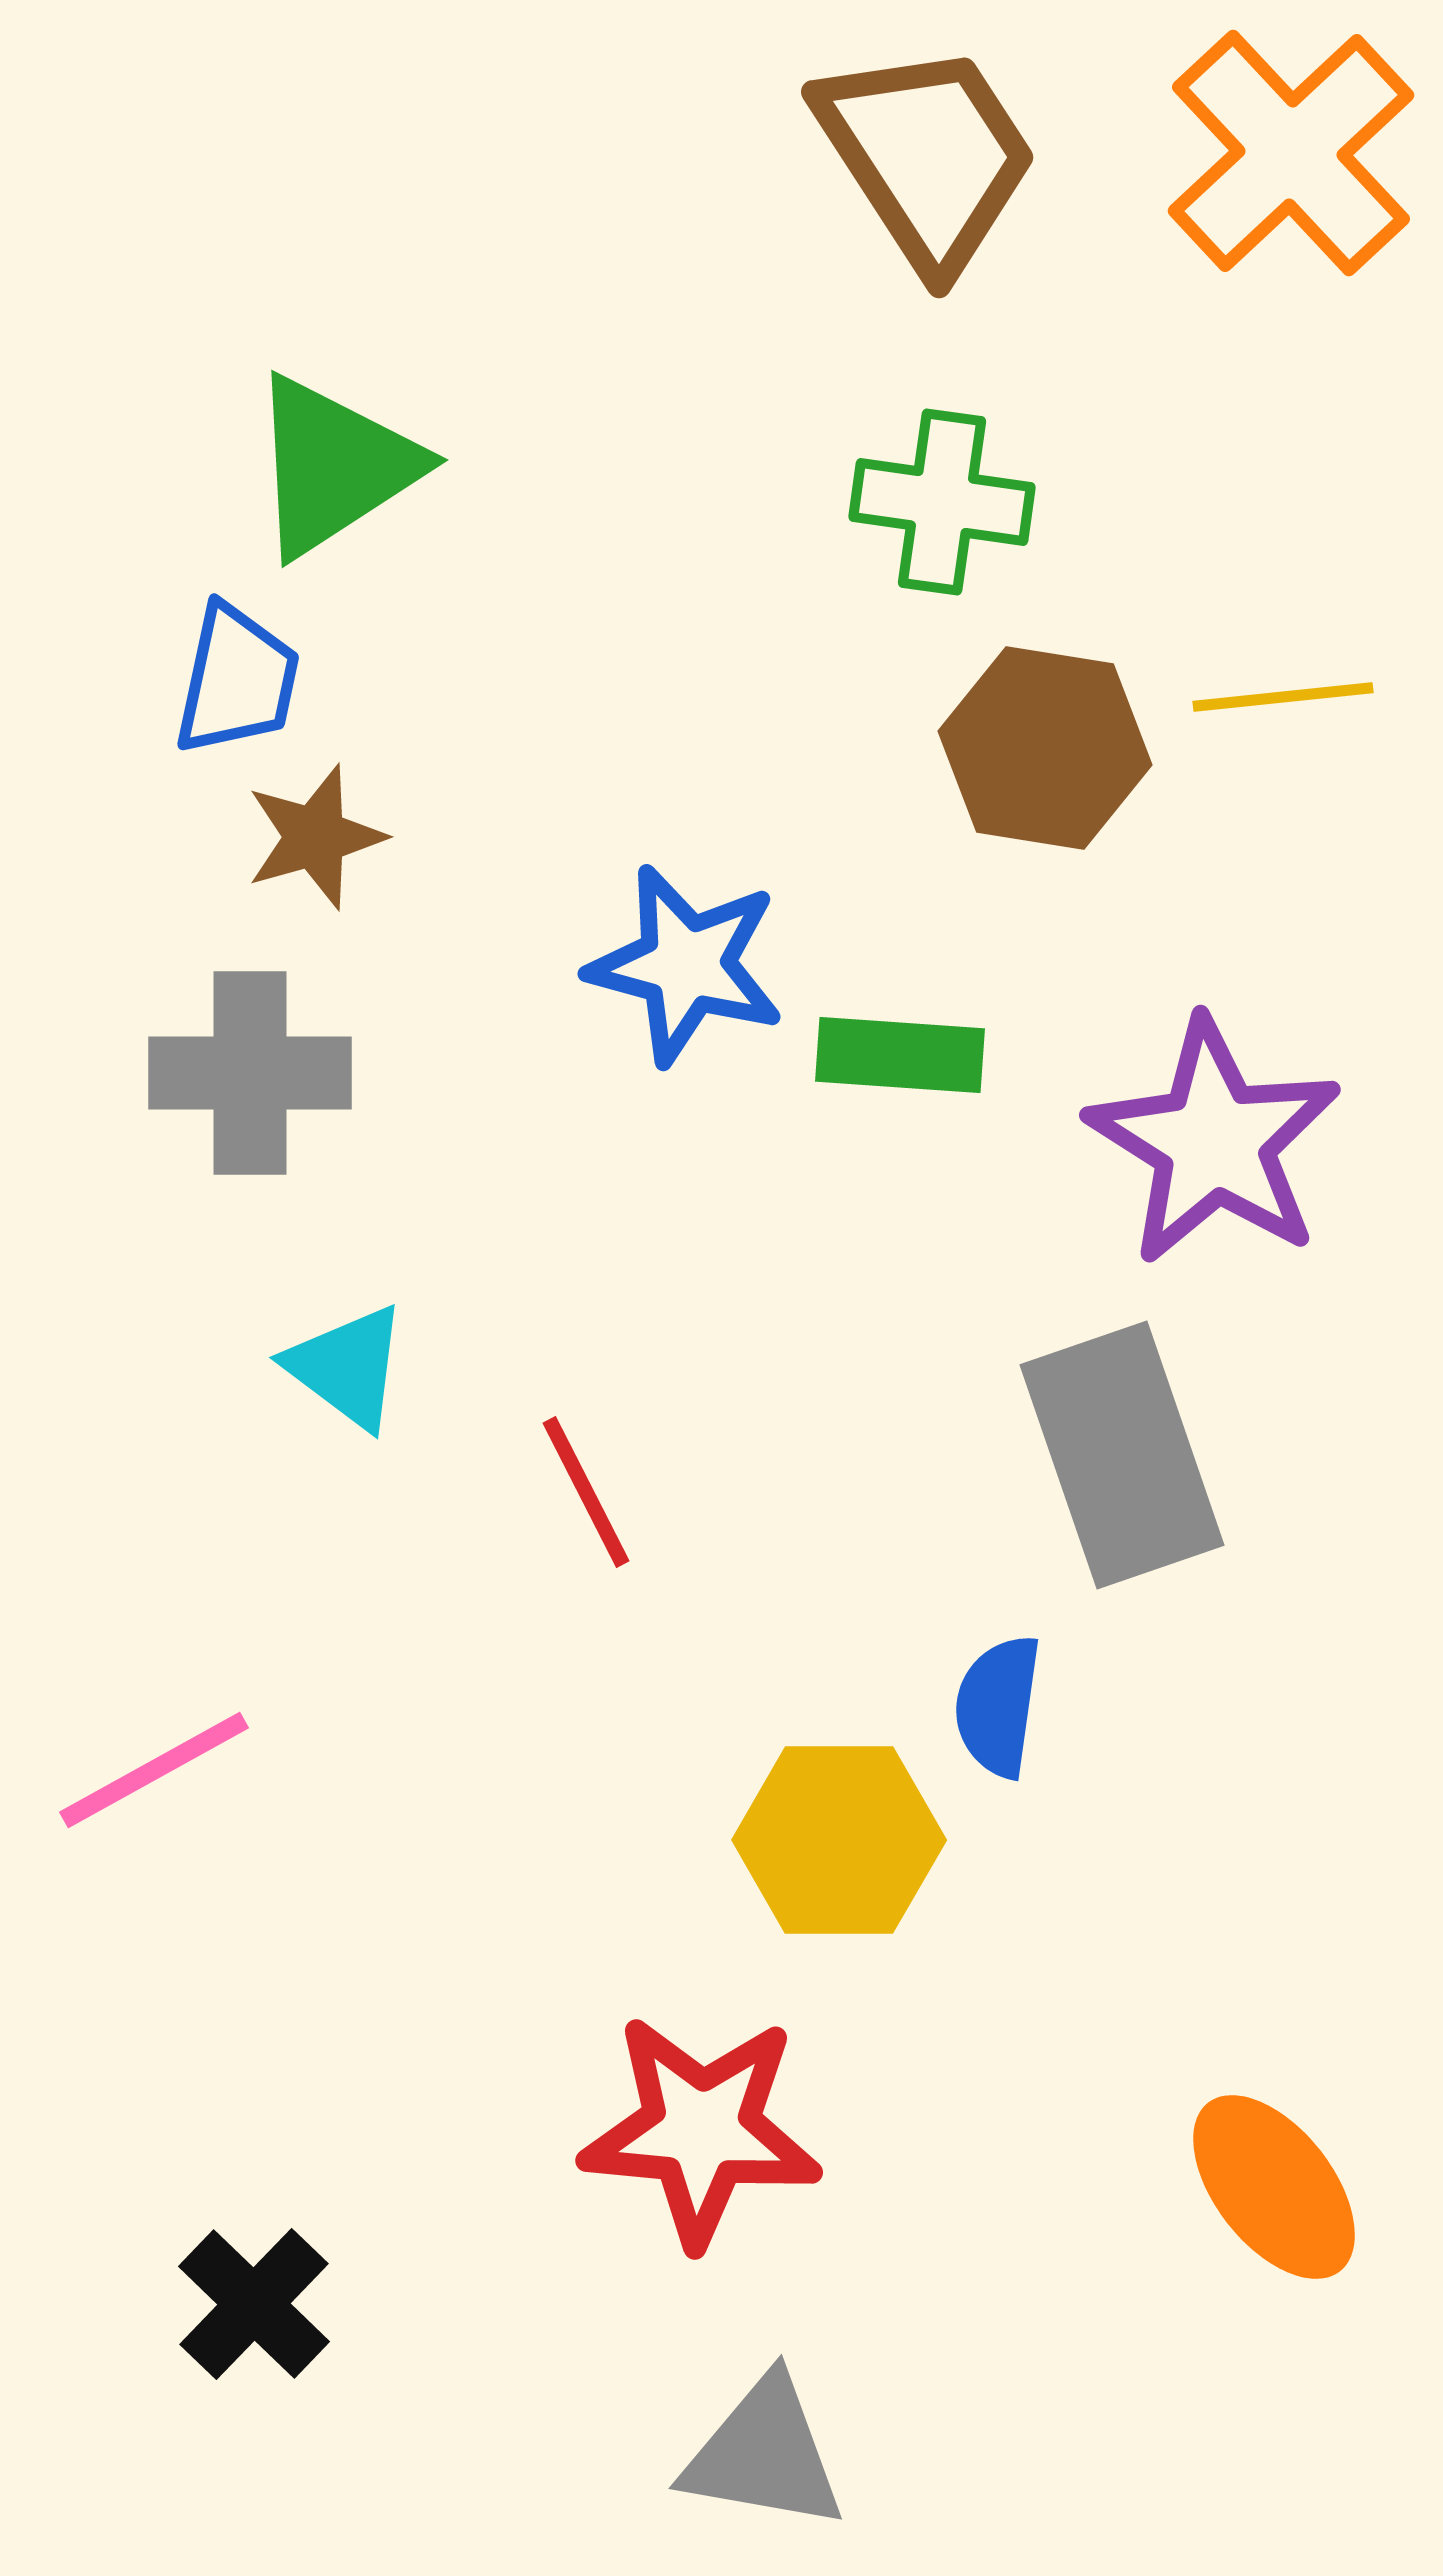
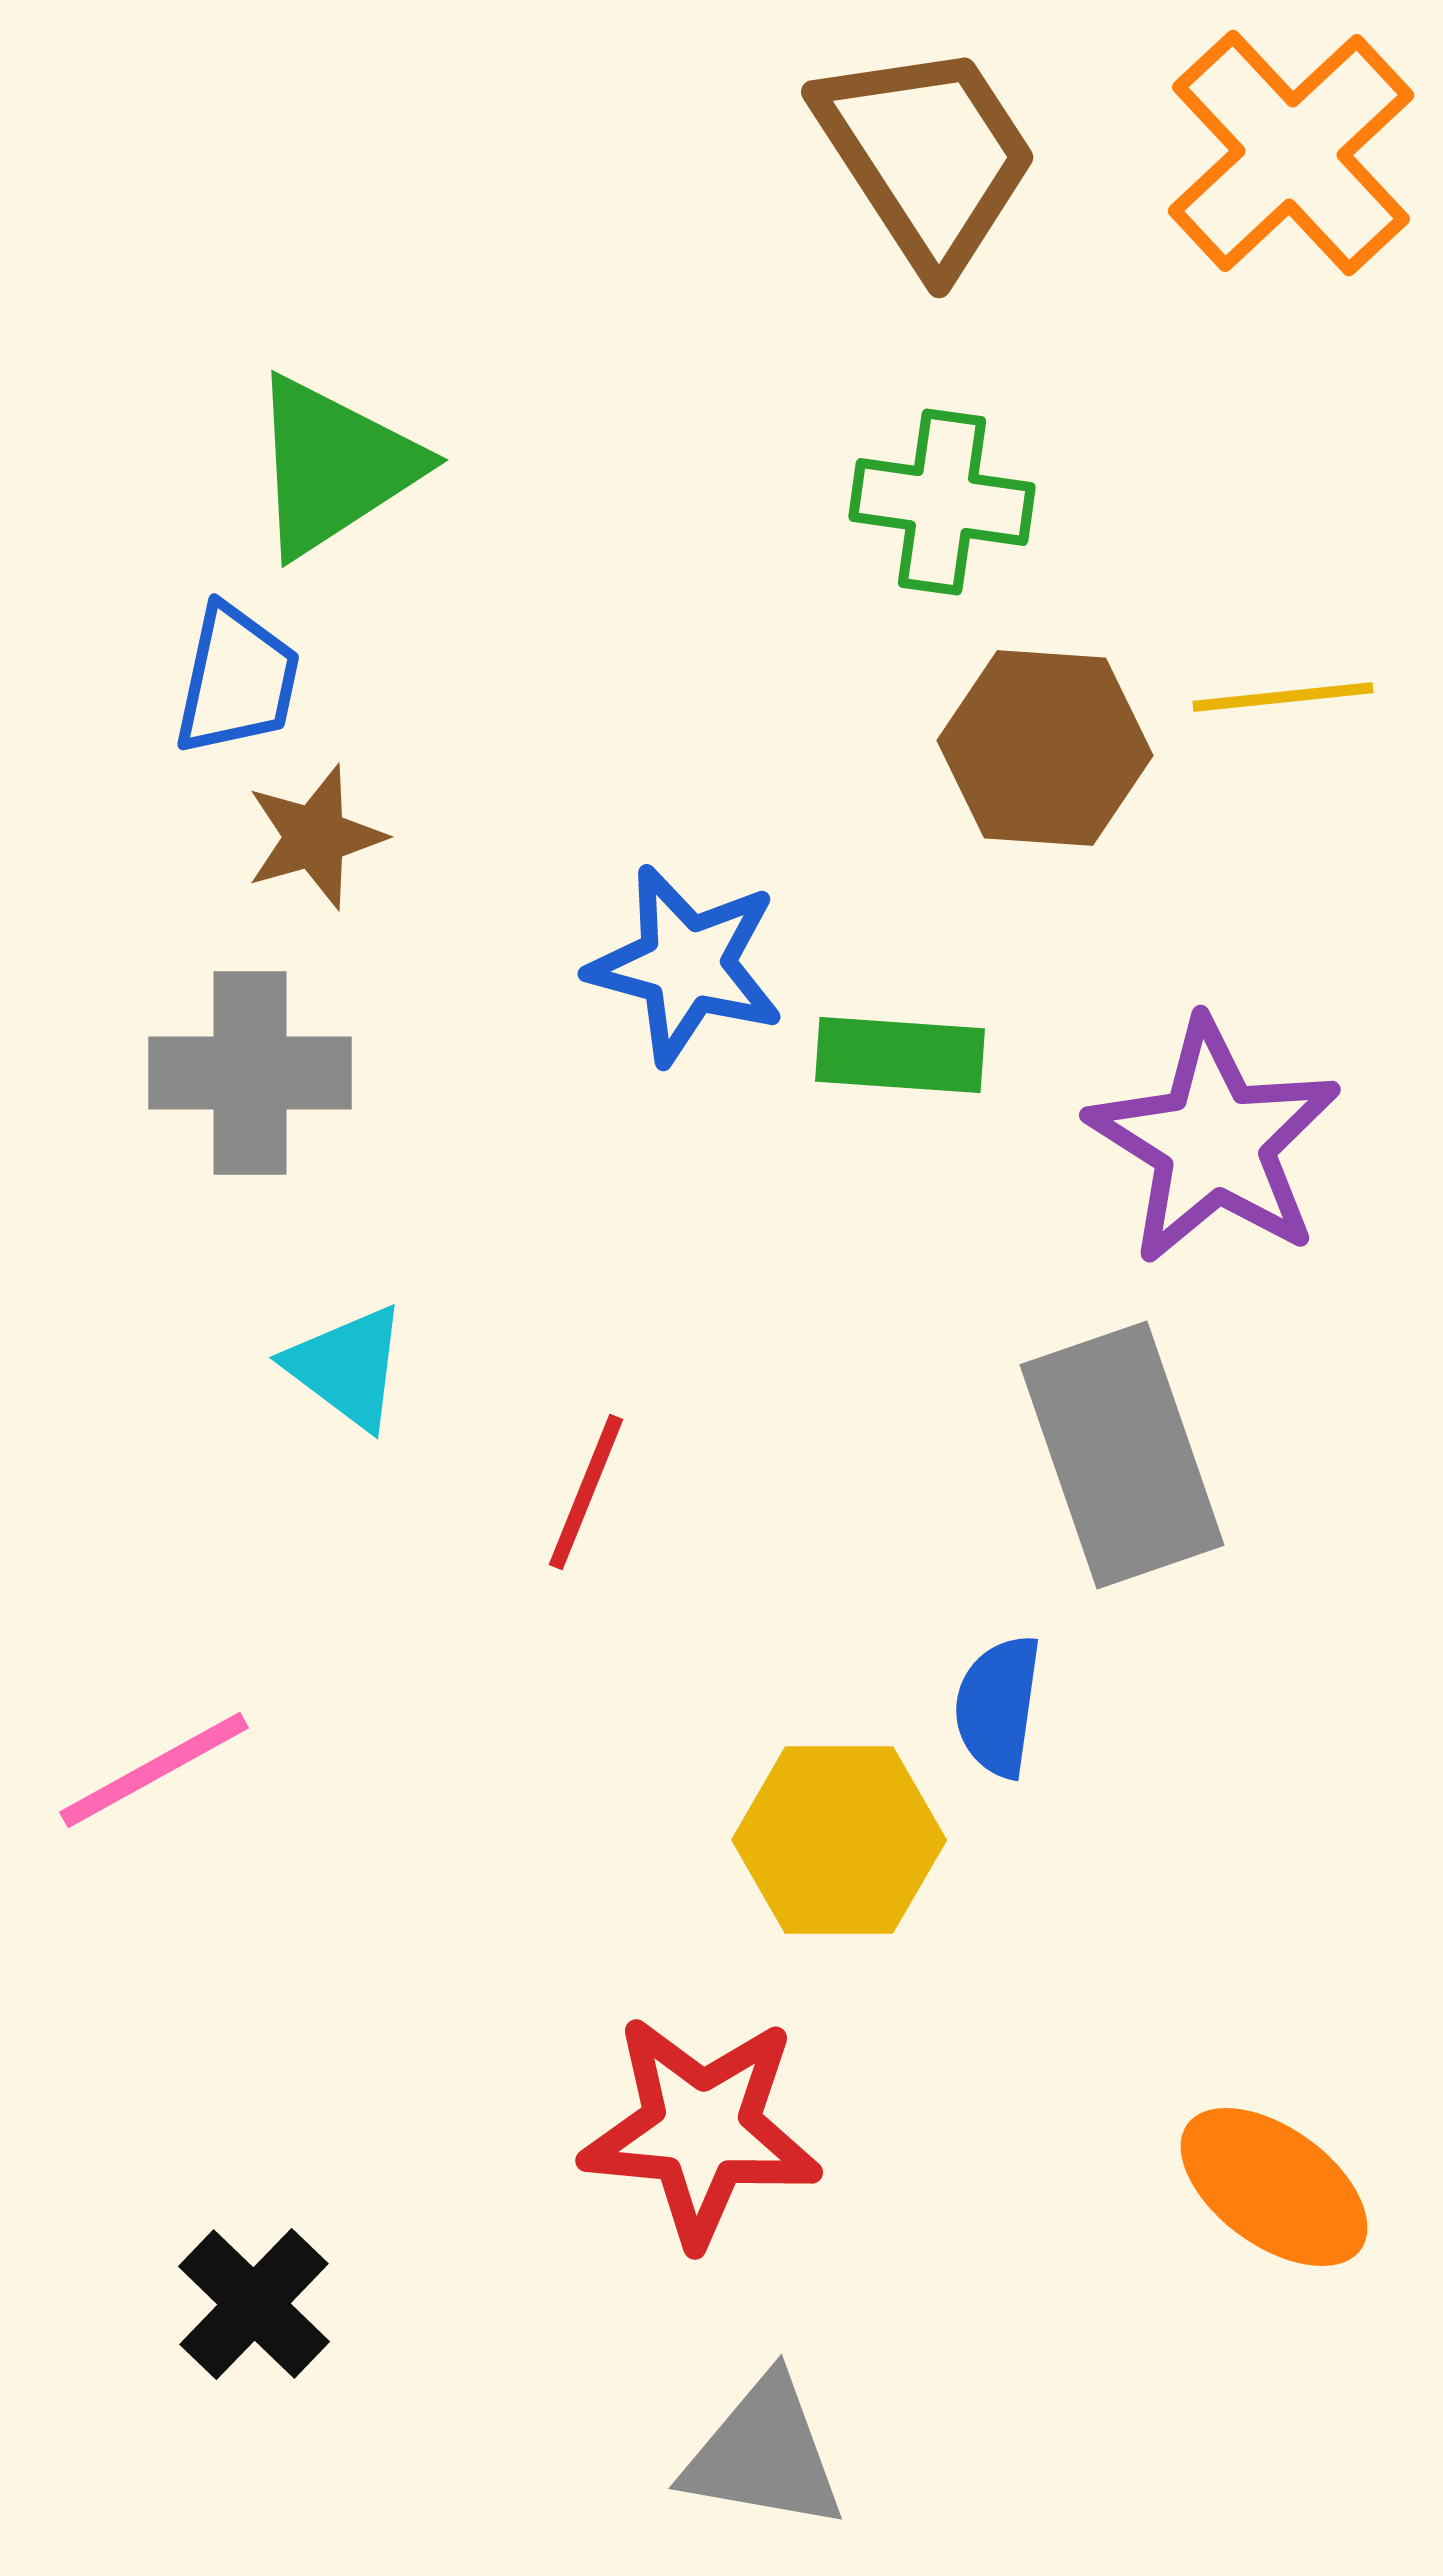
brown hexagon: rotated 5 degrees counterclockwise
red line: rotated 49 degrees clockwise
orange ellipse: rotated 16 degrees counterclockwise
